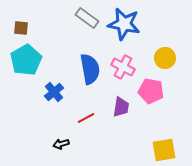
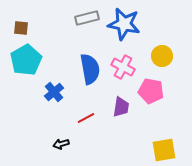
gray rectangle: rotated 50 degrees counterclockwise
yellow circle: moved 3 px left, 2 px up
